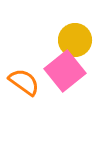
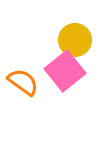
orange semicircle: moved 1 px left
